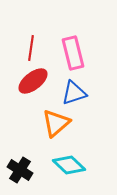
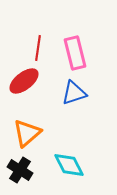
red line: moved 7 px right
pink rectangle: moved 2 px right
red ellipse: moved 9 px left
orange triangle: moved 29 px left, 10 px down
cyan diamond: rotated 20 degrees clockwise
